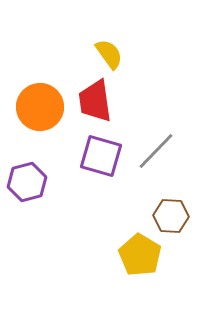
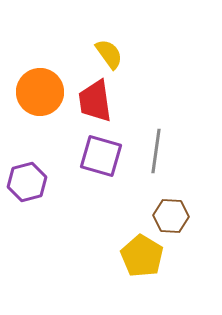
orange circle: moved 15 px up
gray line: rotated 36 degrees counterclockwise
yellow pentagon: moved 2 px right, 1 px down
